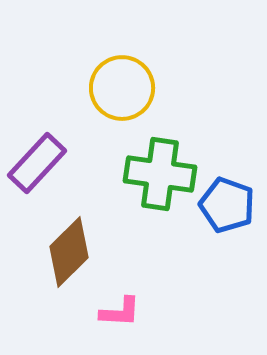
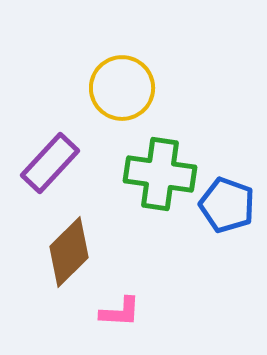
purple rectangle: moved 13 px right
